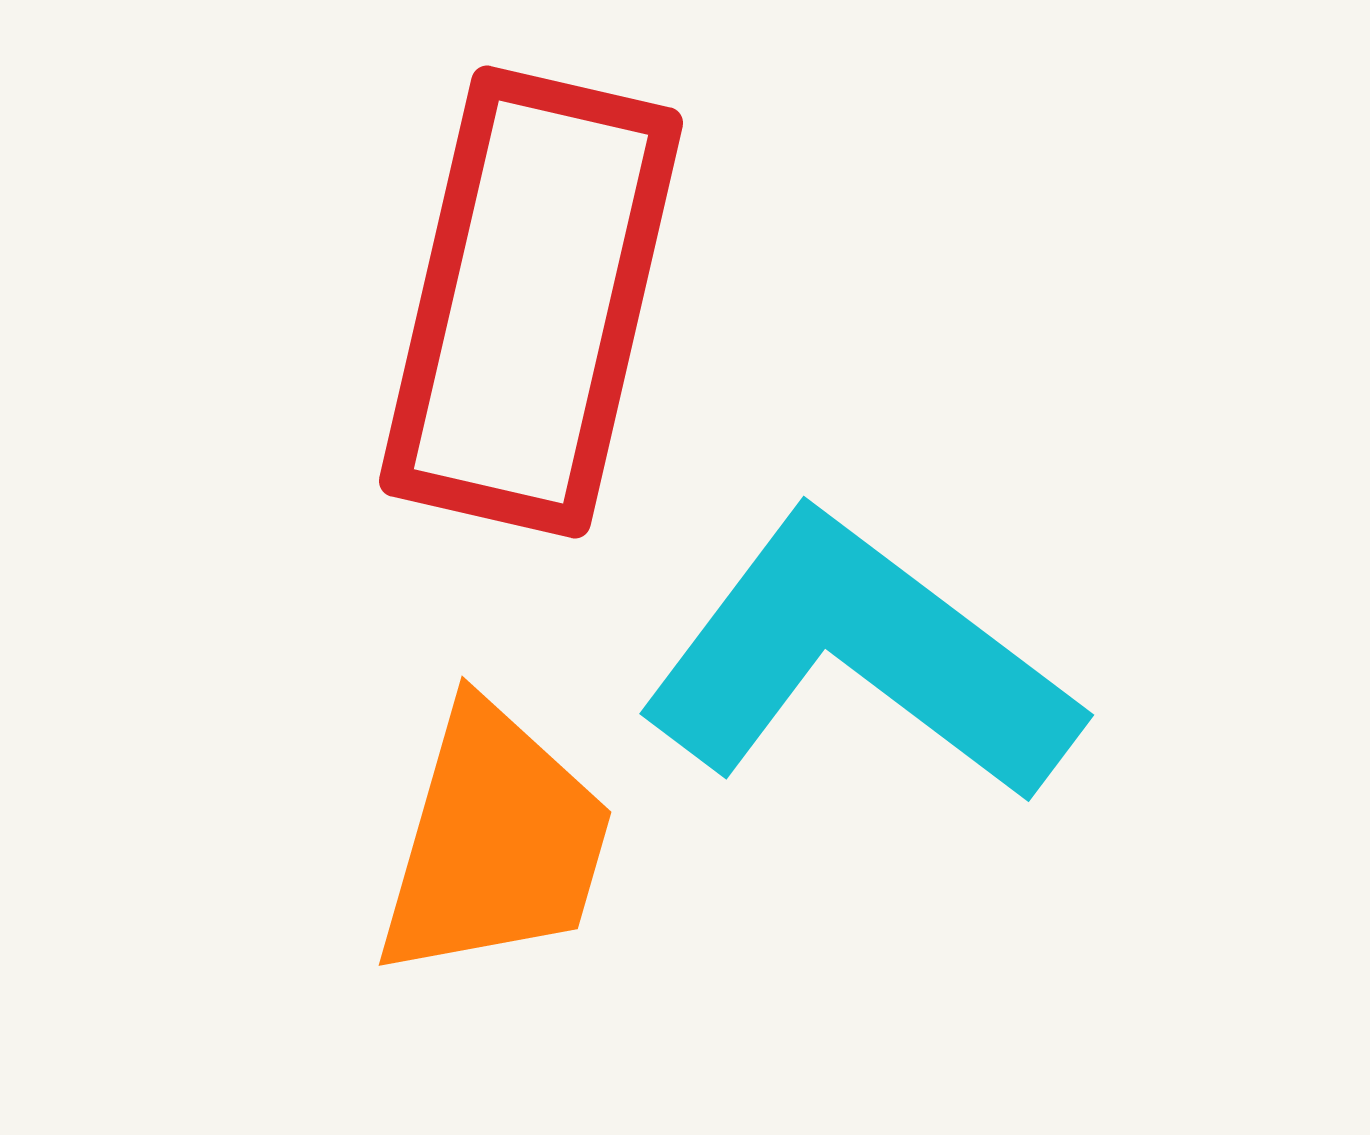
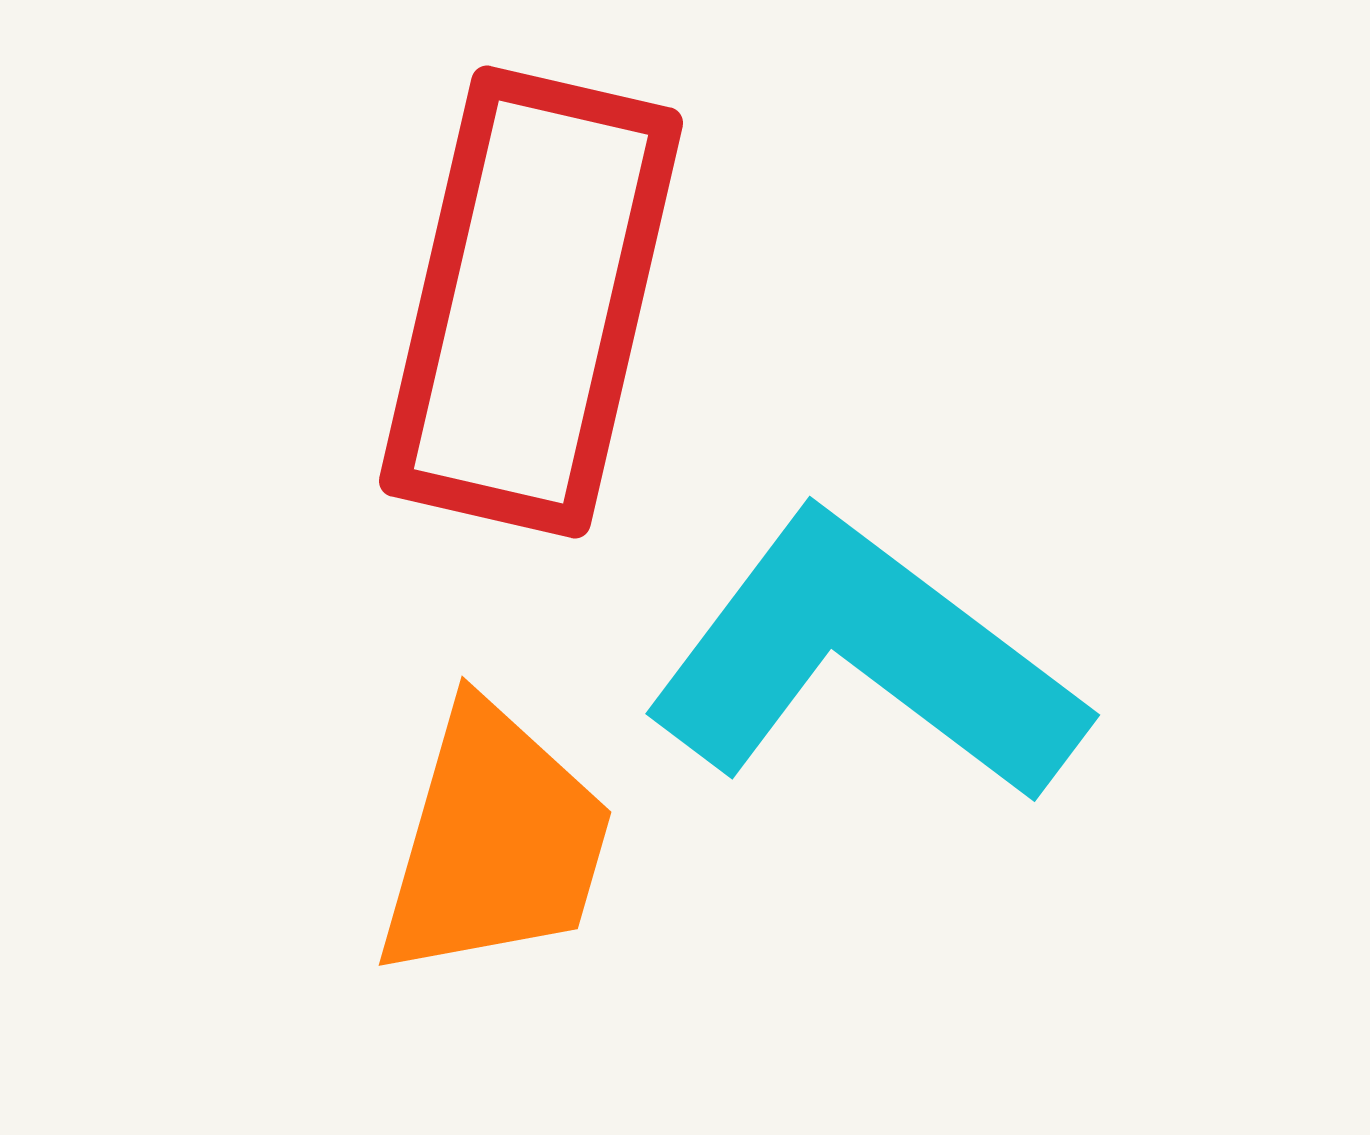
cyan L-shape: moved 6 px right
